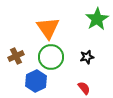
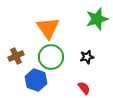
green star: rotated 15 degrees clockwise
blue hexagon: moved 1 px up; rotated 15 degrees counterclockwise
